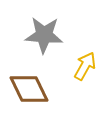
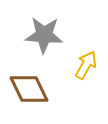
yellow arrow: moved 1 px right, 1 px up
